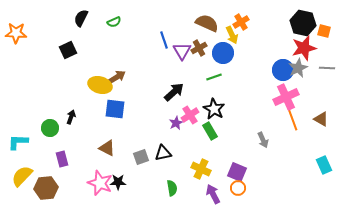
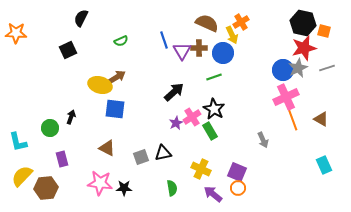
green semicircle at (114, 22): moved 7 px right, 19 px down
brown cross at (199, 48): rotated 28 degrees clockwise
gray line at (327, 68): rotated 21 degrees counterclockwise
pink cross at (190, 115): moved 2 px right, 2 px down
cyan L-shape at (18, 142): rotated 105 degrees counterclockwise
black star at (118, 182): moved 6 px right, 6 px down
pink star at (100, 183): rotated 15 degrees counterclockwise
purple arrow at (213, 194): rotated 24 degrees counterclockwise
